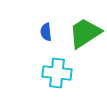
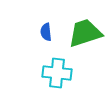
green trapezoid: rotated 15 degrees clockwise
